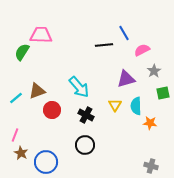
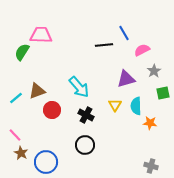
pink line: rotated 64 degrees counterclockwise
